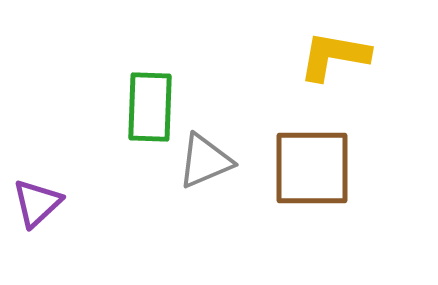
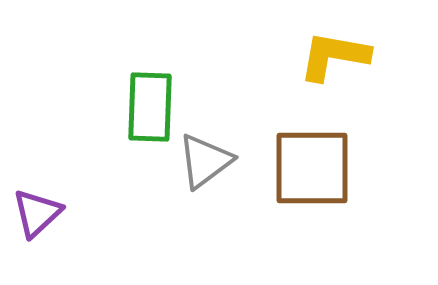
gray triangle: rotated 14 degrees counterclockwise
purple triangle: moved 10 px down
